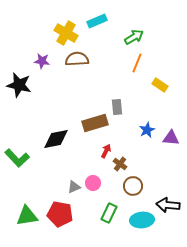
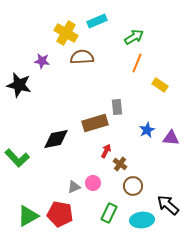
brown semicircle: moved 5 px right, 2 px up
black arrow: rotated 35 degrees clockwise
green triangle: moved 1 px right; rotated 20 degrees counterclockwise
